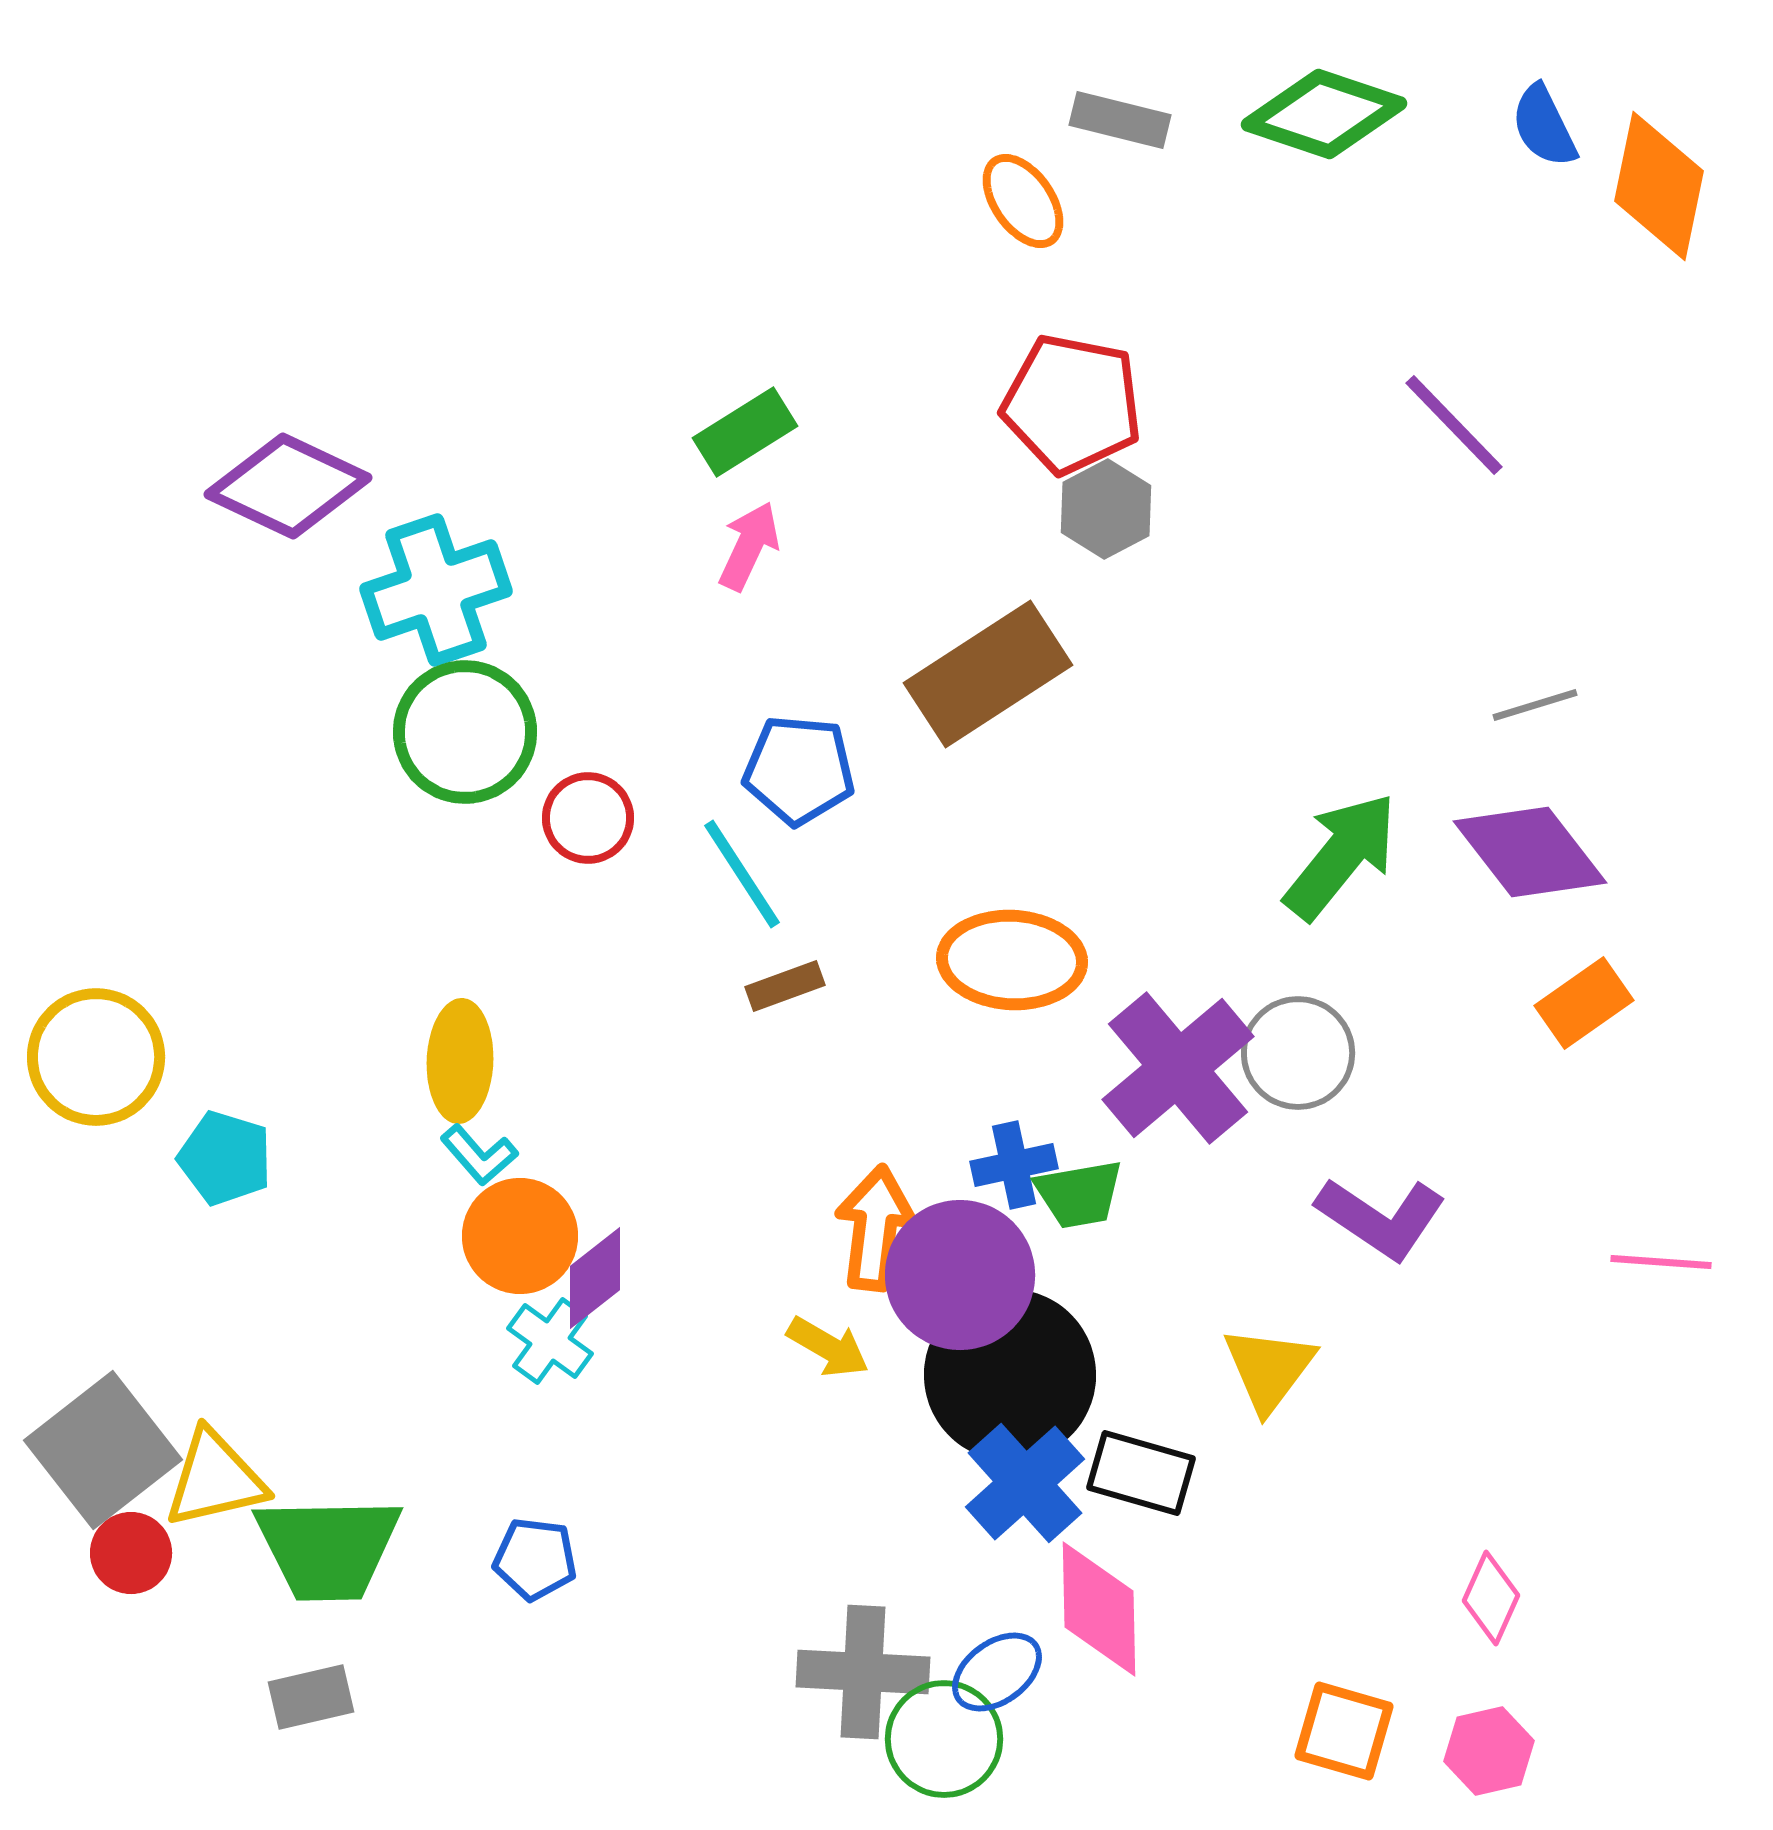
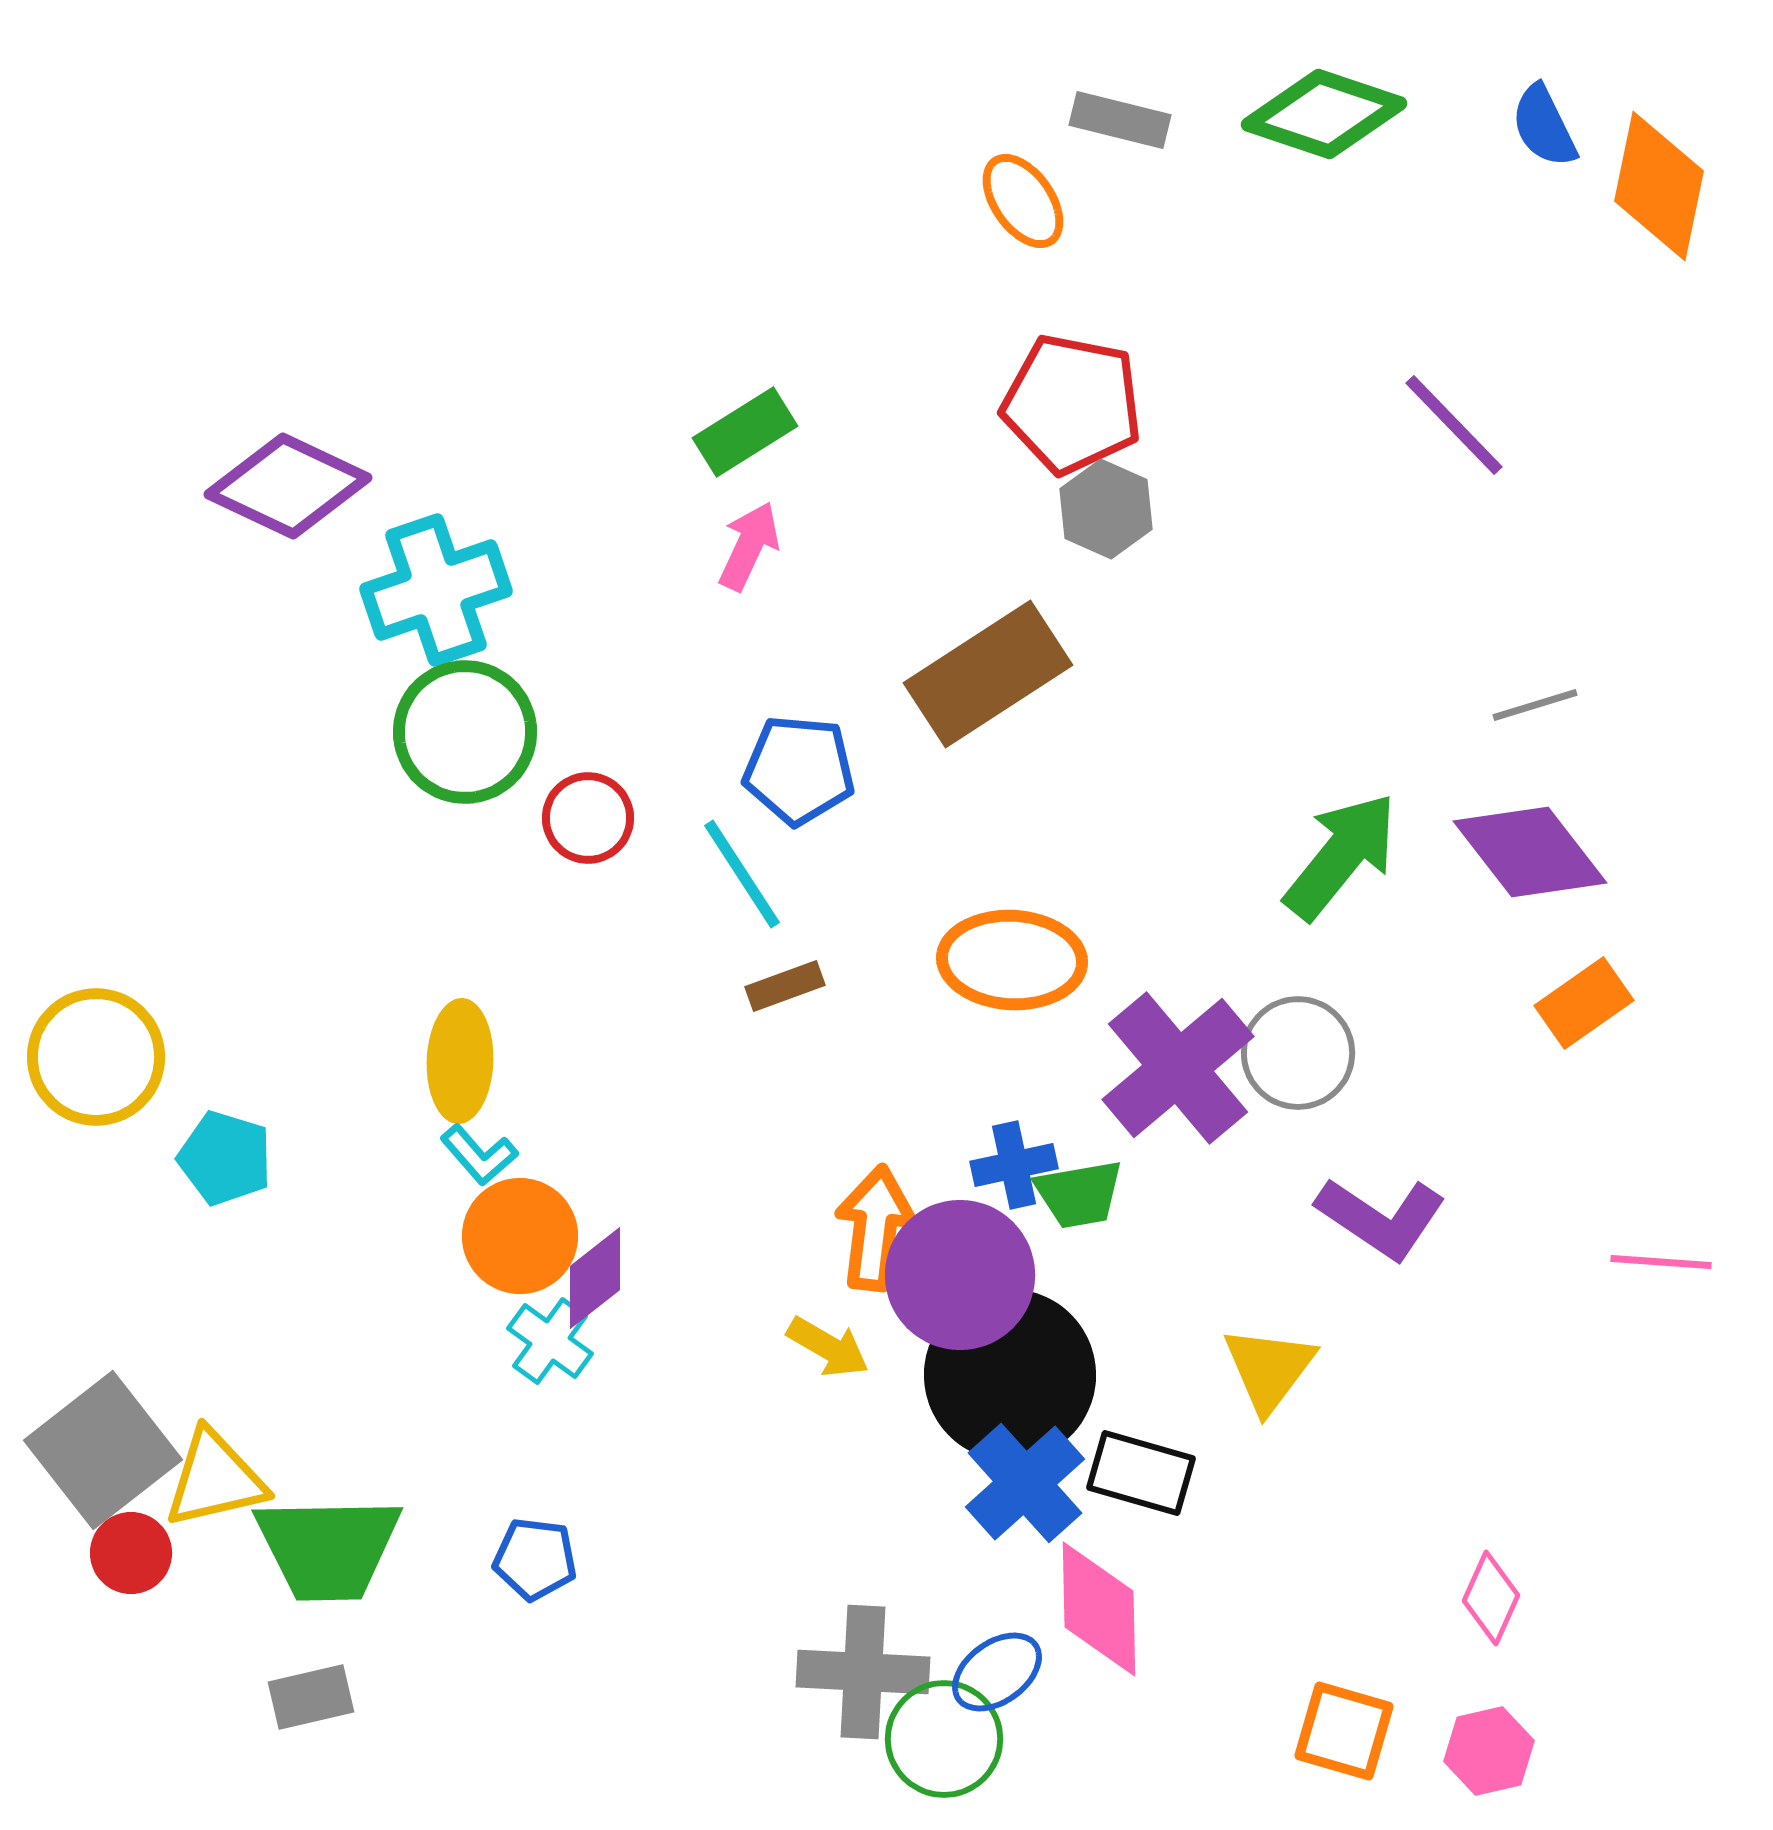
gray hexagon at (1106, 509): rotated 8 degrees counterclockwise
